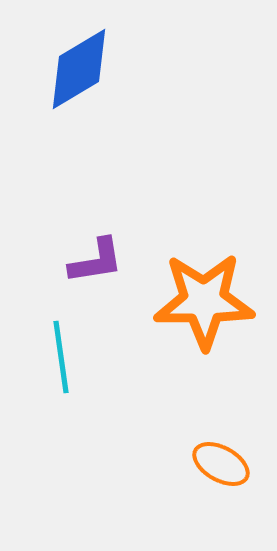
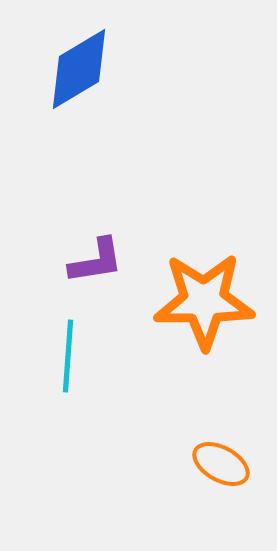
cyan line: moved 7 px right, 1 px up; rotated 12 degrees clockwise
